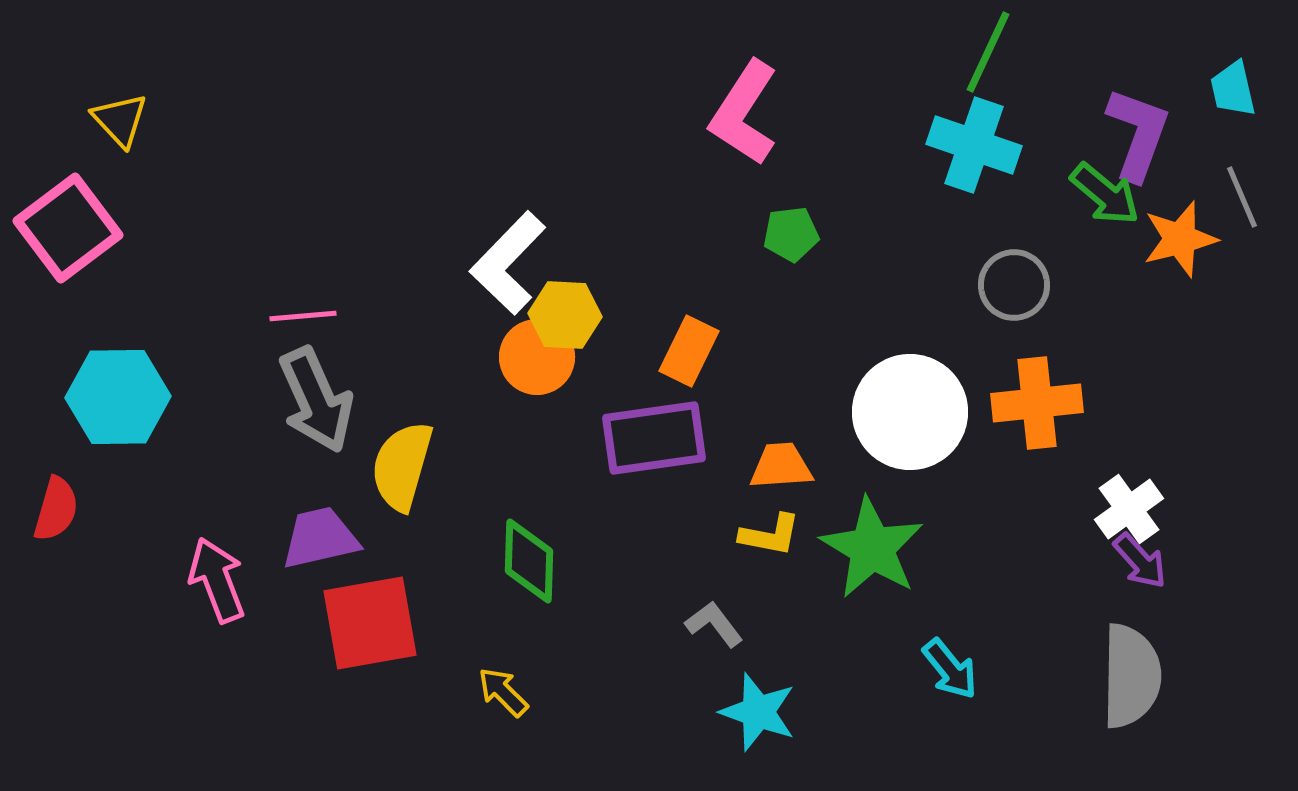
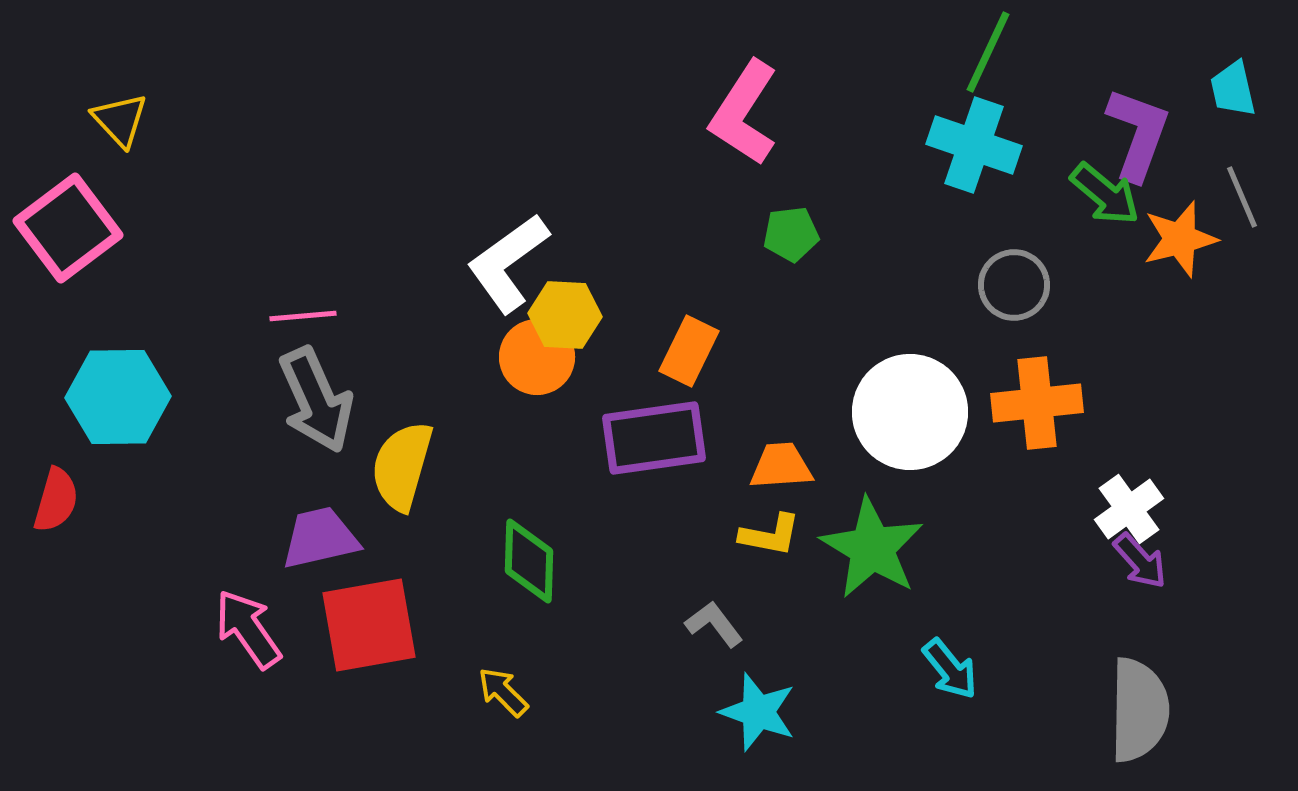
white L-shape: rotated 10 degrees clockwise
red semicircle: moved 9 px up
pink arrow: moved 31 px right, 49 px down; rotated 14 degrees counterclockwise
red square: moved 1 px left, 2 px down
gray semicircle: moved 8 px right, 34 px down
